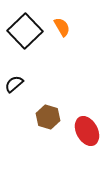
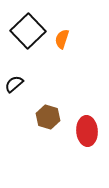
orange semicircle: moved 12 px down; rotated 132 degrees counterclockwise
black square: moved 3 px right
red ellipse: rotated 24 degrees clockwise
